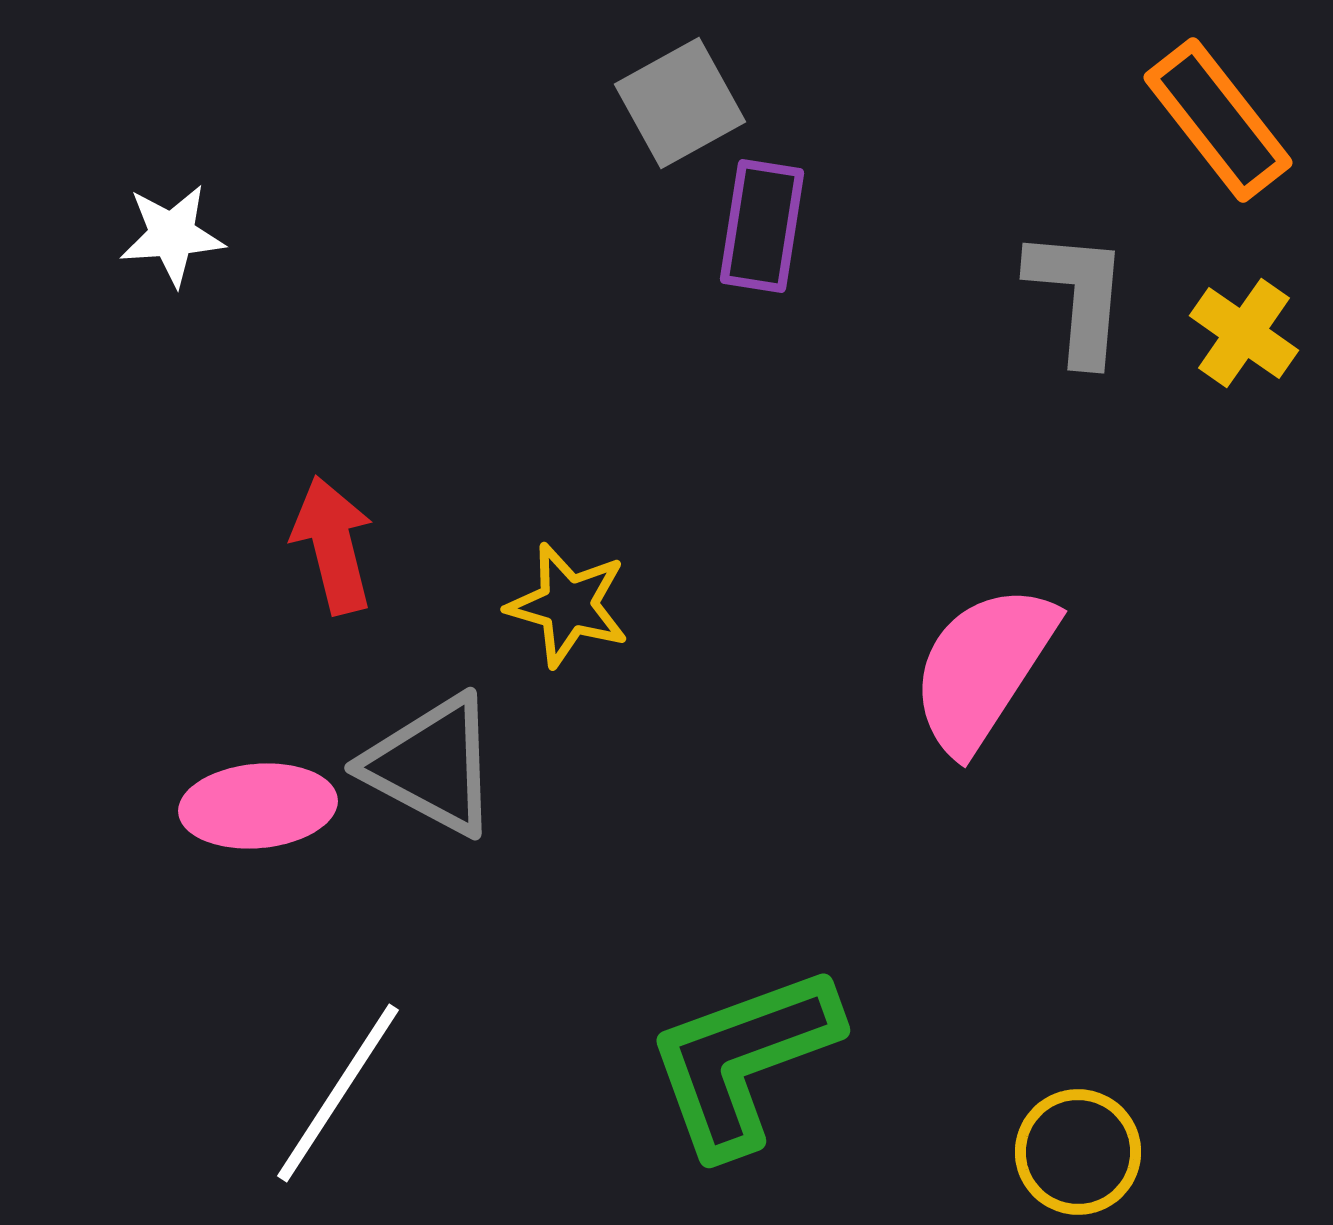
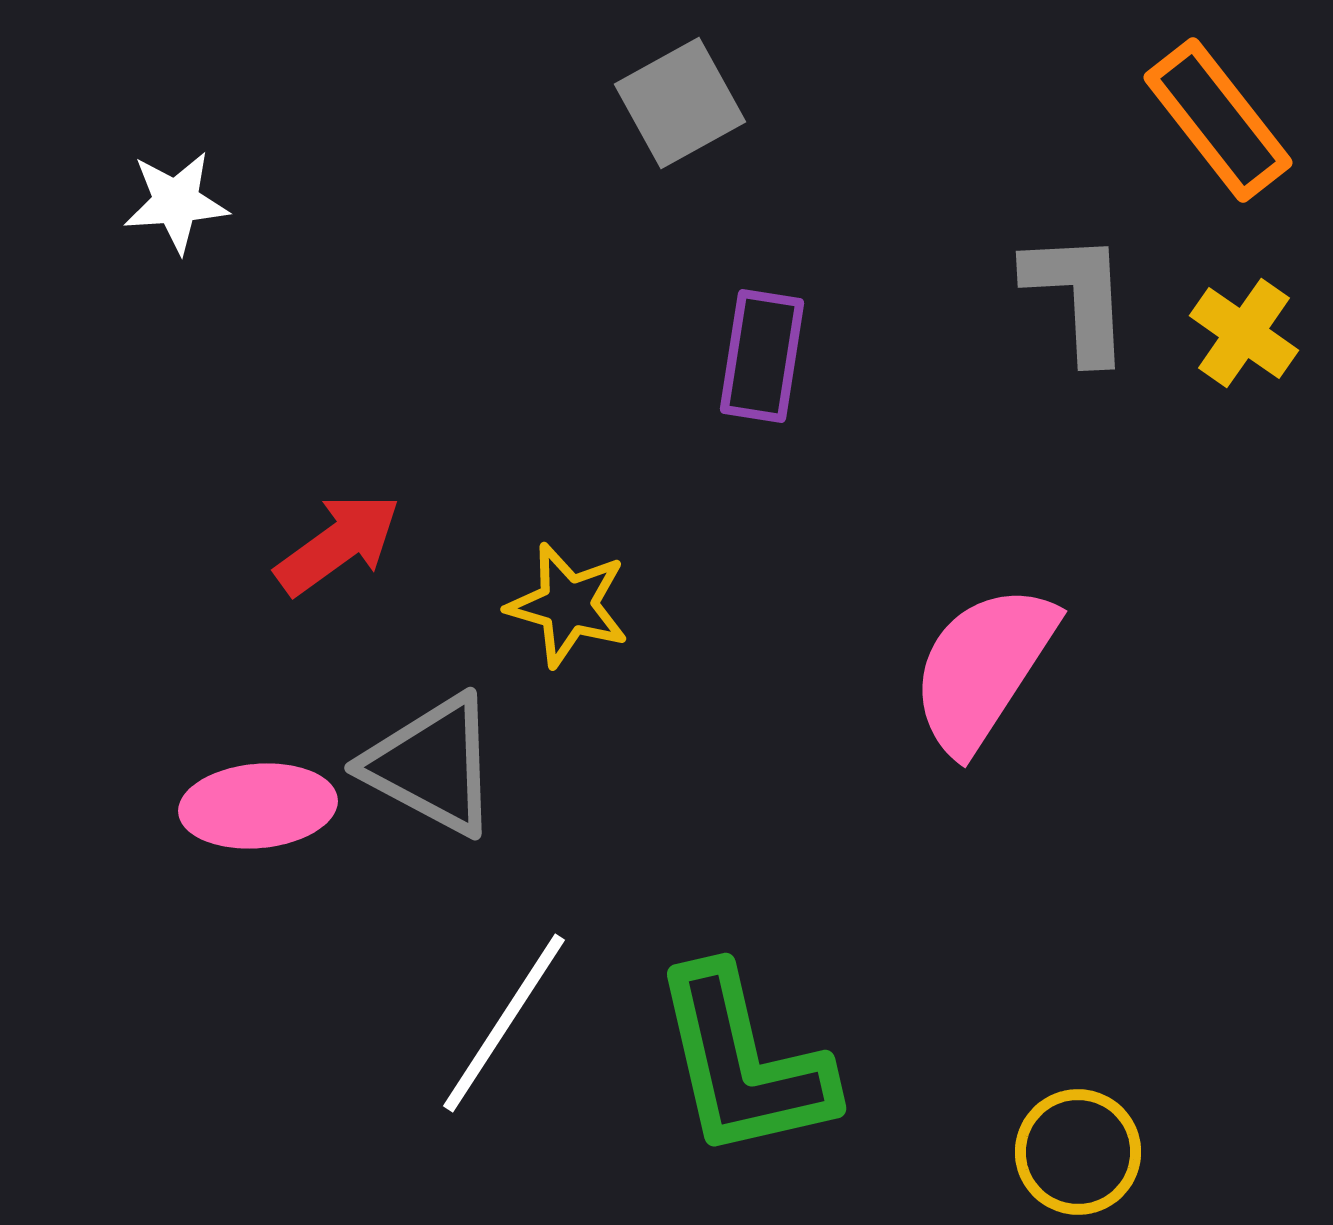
purple rectangle: moved 130 px down
white star: moved 4 px right, 33 px up
gray L-shape: rotated 8 degrees counterclockwise
red arrow: moved 5 px right, 1 px up; rotated 68 degrees clockwise
green L-shape: moved 3 px down; rotated 83 degrees counterclockwise
white line: moved 166 px right, 70 px up
